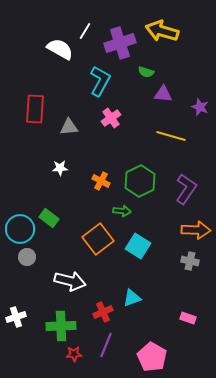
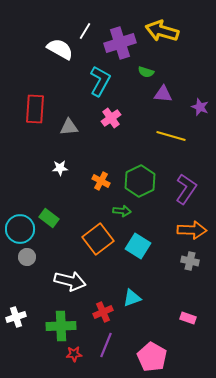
orange arrow: moved 4 px left
